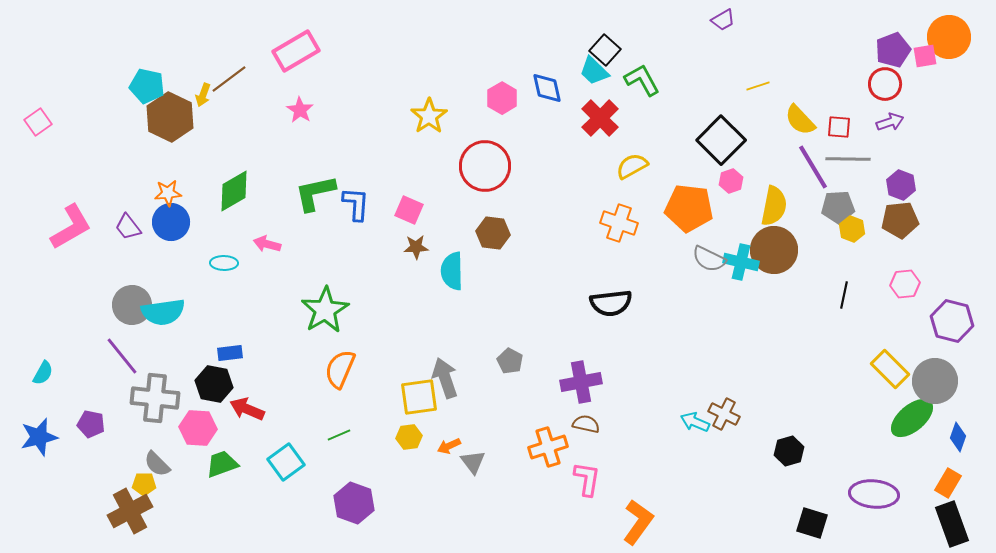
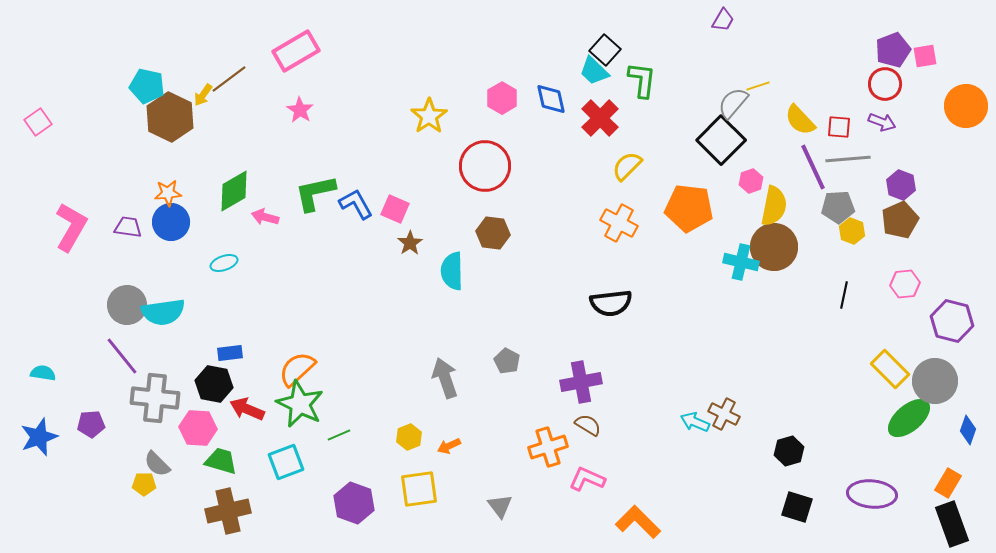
purple trapezoid at (723, 20): rotated 30 degrees counterclockwise
orange circle at (949, 37): moved 17 px right, 69 px down
green L-shape at (642, 80): rotated 36 degrees clockwise
blue diamond at (547, 88): moved 4 px right, 11 px down
yellow arrow at (203, 95): rotated 15 degrees clockwise
purple arrow at (890, 122): moved 8 px left; rotated 40 degrees clockwise
gray line at (848, 159): rotated 6 degrees counterclockwise
yellow semicircle at (632, 166): moved 5 px left; rotated 16 degrees counterclockwise
purple line at (813, 167): rotated 6 degrees clockwise
pink hexagon at (731, 181): moved 20 px right
blue L-shape at (356, 204): rotated 33 degrees counterclockwise
pink square at (409, 210): moved 14 px left, 1 px up
brown pentagon at (900, 220): rotated 18 degrees counterclockwise
orange cross at (619, 223): rotated 9 degrees clockwise
pink L-shape at (71, 227): rotated 30 degrees counterclockwise
purple trapezoid at (128, 227): rotated 136 degrees clockwise
yellow hexagon at (852, 229): moved 2 px down
pink arrow at (267, 244): moved 2 px left, 27 px up
brown star at (416, 247): moved 6 px left, 4 px up; rotated 30 degrees counterclockwise
brown circle at (774, 250): moved 3 px up
gray semicircle at (709, 259): moved 24 px right, 156 px up; rotated 104 degrees clockwise
cyan ellipse at (224, 263): rotated 20 degrees counterclockwise
gray circle at (132, 305): moved 5 px left
green star at (325, 310): moved 25 px left, 94 px down; rotated 15 degrees counterclockwise
gray pentagon at (510, 361): moved 3 px left
orange semicircle at (340, 369): moved 43 px left; rotated 24 degrees clockwise
cyan semicircle at (43, 373): rotated 110 degrees counterclockwise
yellow square at (419, 397): moved 92 px down
green ellipse at (912, 418): moved 3 px left
purple pentagon at (91, 424): rotated 16 degrees counterclockwise
brown semicircle at (586, 424): moved 2 px right, 1 px down; rotated 20 degrees clockwise
blue star at (39, 437): rotated 6 degrees counterclockwise
yellow hexagon at (409, 437): rotated 15 degrees counterclockwise
blue diamond at (958, 437): moved 10 px right, 7 px up
cyan square at (286, 462): rotated 15 degrees clockwise
gray triangle at (473, 462): moved 27 px right, 44 px down
green trapezoid at (222, 464): moved 1 px left, 3 px up; rotated 36 degrees clockwise
pink L-shape at (587, 479): rotated 75 degrees counterclockwise
purple ellipse at (874, 494): moved 2 px left
brown cross at (130, 511): moved 98 px right; rotated 15 degrees clockwise
orange L-shape at (638, 522): rotated 81 degrees counterclockwise
black square at (812, 523): moved 15 px left, 16 px up
